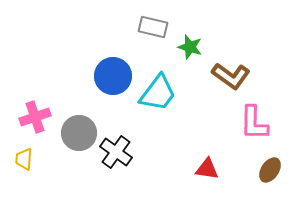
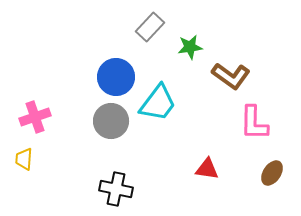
gray rectangle: moved 3 px left; rotated 60 degrees counterclockwise
green star: rotated 25 degrees counterclockwise
blue circle: moved 3 px right, 1 px down
cyan trapezoid: moved 10 px down
gray circle: moved 32 px right, 12 px up
black cross: moved 37 px down; rotated 24 degrees counterclockwise
brown ellipse: moved 2 px right, 3 px down
